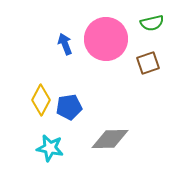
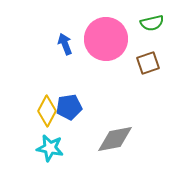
yellow diamond: moved 6 px right, 11 px down
gray diamond: moved 5 px right; rotated 9 degrees counterclockwise
